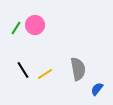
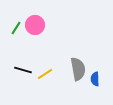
black line: rotated 42 degrees counterclockwise
blue semicircle: moved 2 px left, 10 px up; rotated 40 degrees counterclockwise
